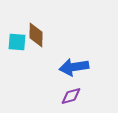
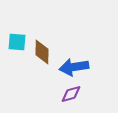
brown diamond: moved 6 px right, 17 px down
purple diamond: moved 2 px up
